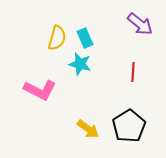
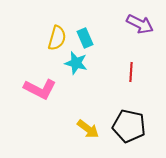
purple arrow: rotated 12 degrees counterclockwise
cyan star: moved 4 px left, 1 px up
red line: moved 2 px left
pink L-shape: moved 1 px up
black pentagon: rotated 28 degrees counterclockwise
